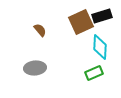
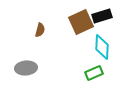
brown semicircle: rotated 56 degrees clockwise
cyan diamond: moved 2 px right
gray ellipse: moved 9 px left
